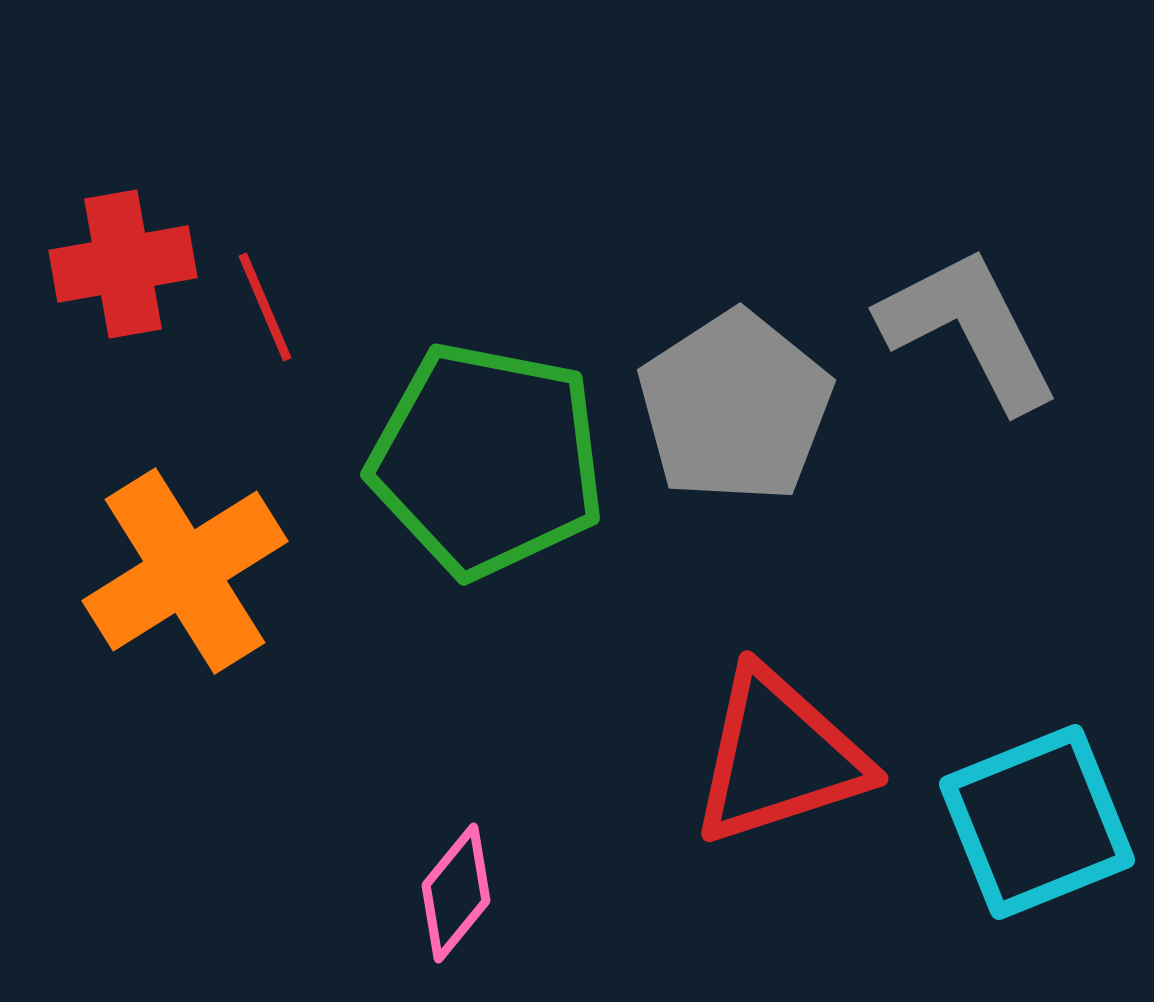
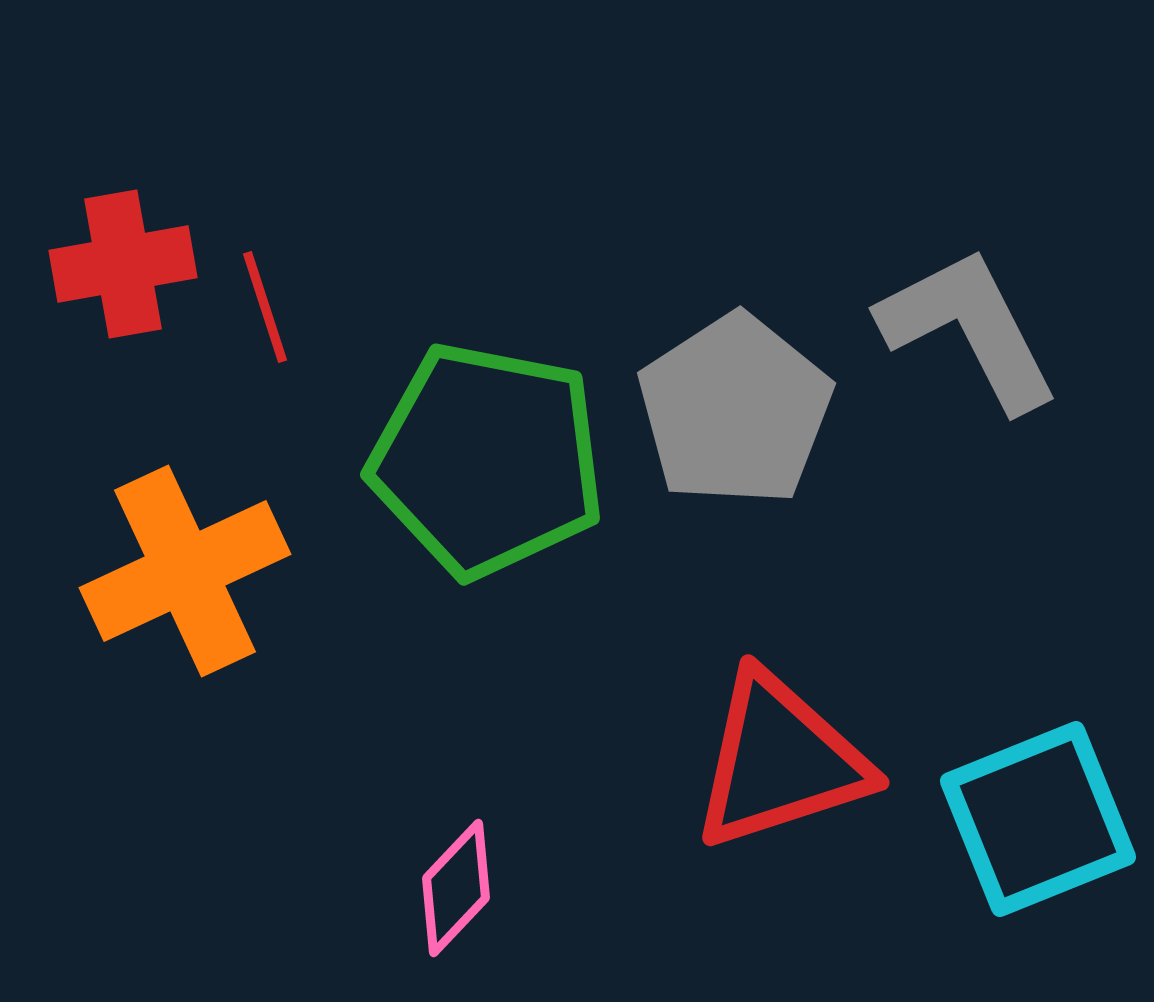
red line: rotated 5 degrees clockwise
gray pentagon: moved 3 px down
orange cross: rotated 7 degrees clockwise
red triangle: moved 1 px right, 4 px down
cyan square: moved 1 px right, 3 px up
pink diamond: moved 5 px up; rotated 4 degrees clockwise
